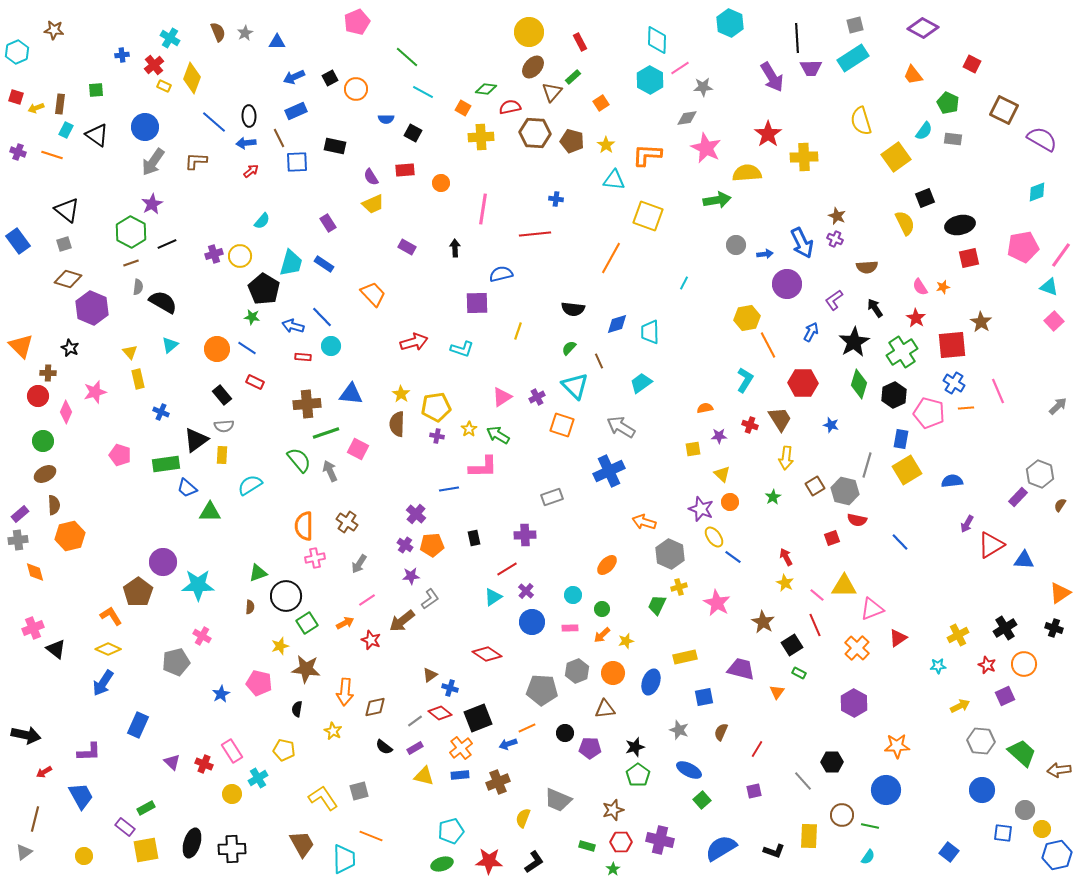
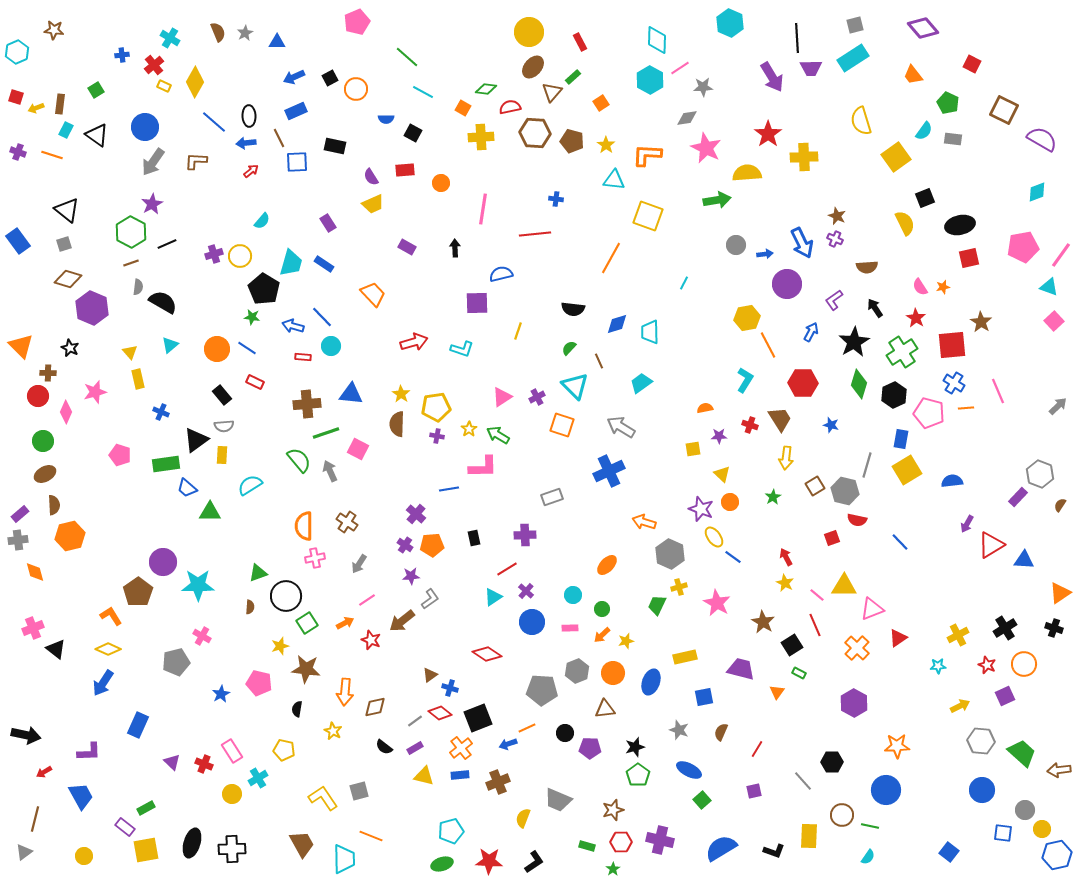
purple diamond at (923, 28): rotated 20 degrees clockwise
yellow diamond at (192, 78): moved 3 px right, 4 px down; rotated 8 degrees clockwise
green square at (96, 90): rotated 28 degrees counterclockwise
